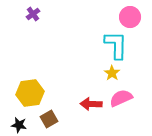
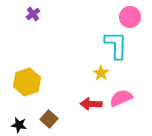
yellow star: moved 11 px left
yellow hexagon: moved 3 px left, 11 px up; rotated 12 degrees counterclockwise
brown square: rotated 18 degrees counterclockwise
